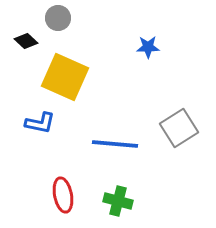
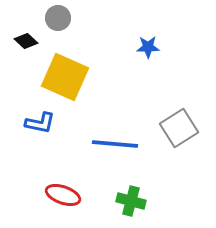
red ellipse: rotated 60 degrees counterclockwise
green cross: moved 13 px right
